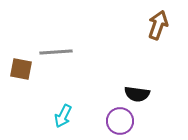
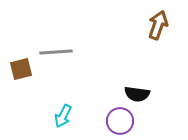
brown square: rotated 25 degrees counterclockwise
